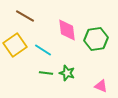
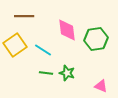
brown line: moved 1 px left; rotated 30 degrees counterclockwise
